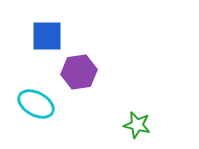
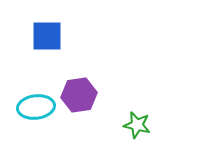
purple hexagon: moved 23 px down
cyan ellipse: moved 3 px down; rotated 36 degrees counterclockwise
